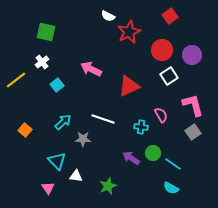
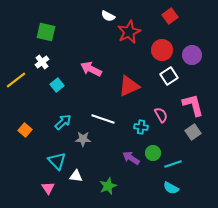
cyan line: rotated 54 degrees counterclockwise
